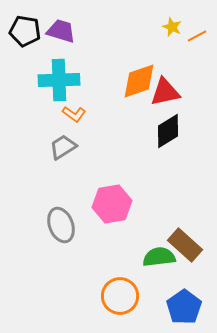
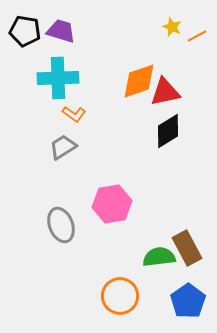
cyan cross: moved 1 px left, 2 px up
brown rectangle: moved 2 px right, 3 px down; rotated 20 degrees clockwise
blue pentagon: moved 4 px right, 6 px up
